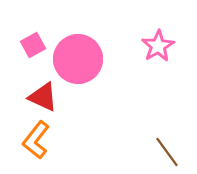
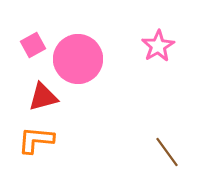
red triangle: rotated 40 degrees counterclockwise
orange L-shape: rotated 57 degrees clockwise
